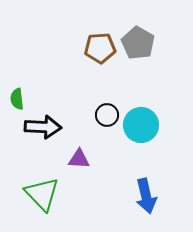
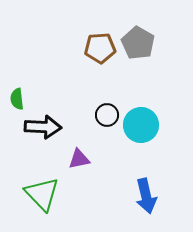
purple triangle: rotated 15 degrees counterclockwise
